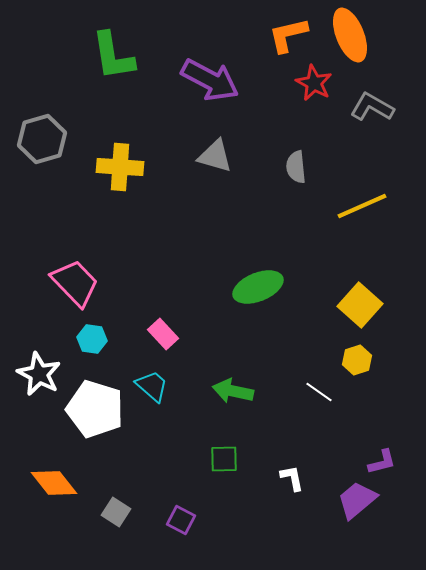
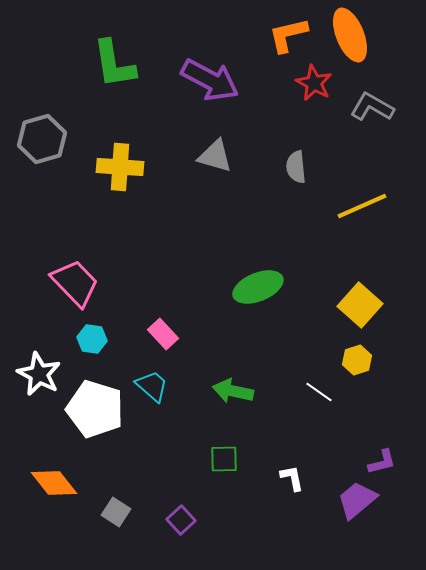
green L-shape: moved 1 px right, 8 px down
purple square: rotated 20 degrees clockwise
